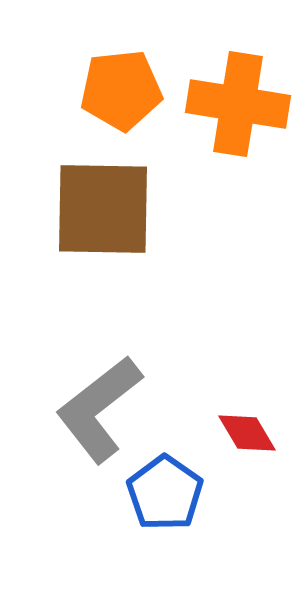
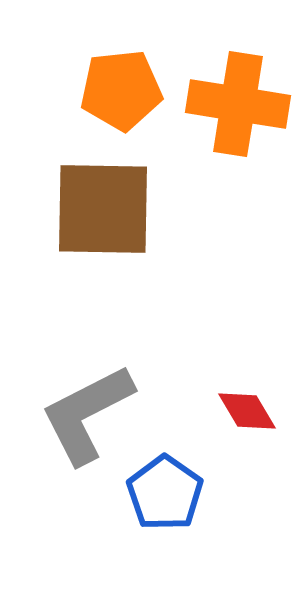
gray L-shape: moved 12 px left, 5 px down; rotated 11 degrees clockwise
red diamond: moved 22 px up
